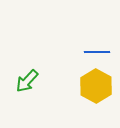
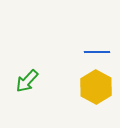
yellow hexagon: moved 1 px down
